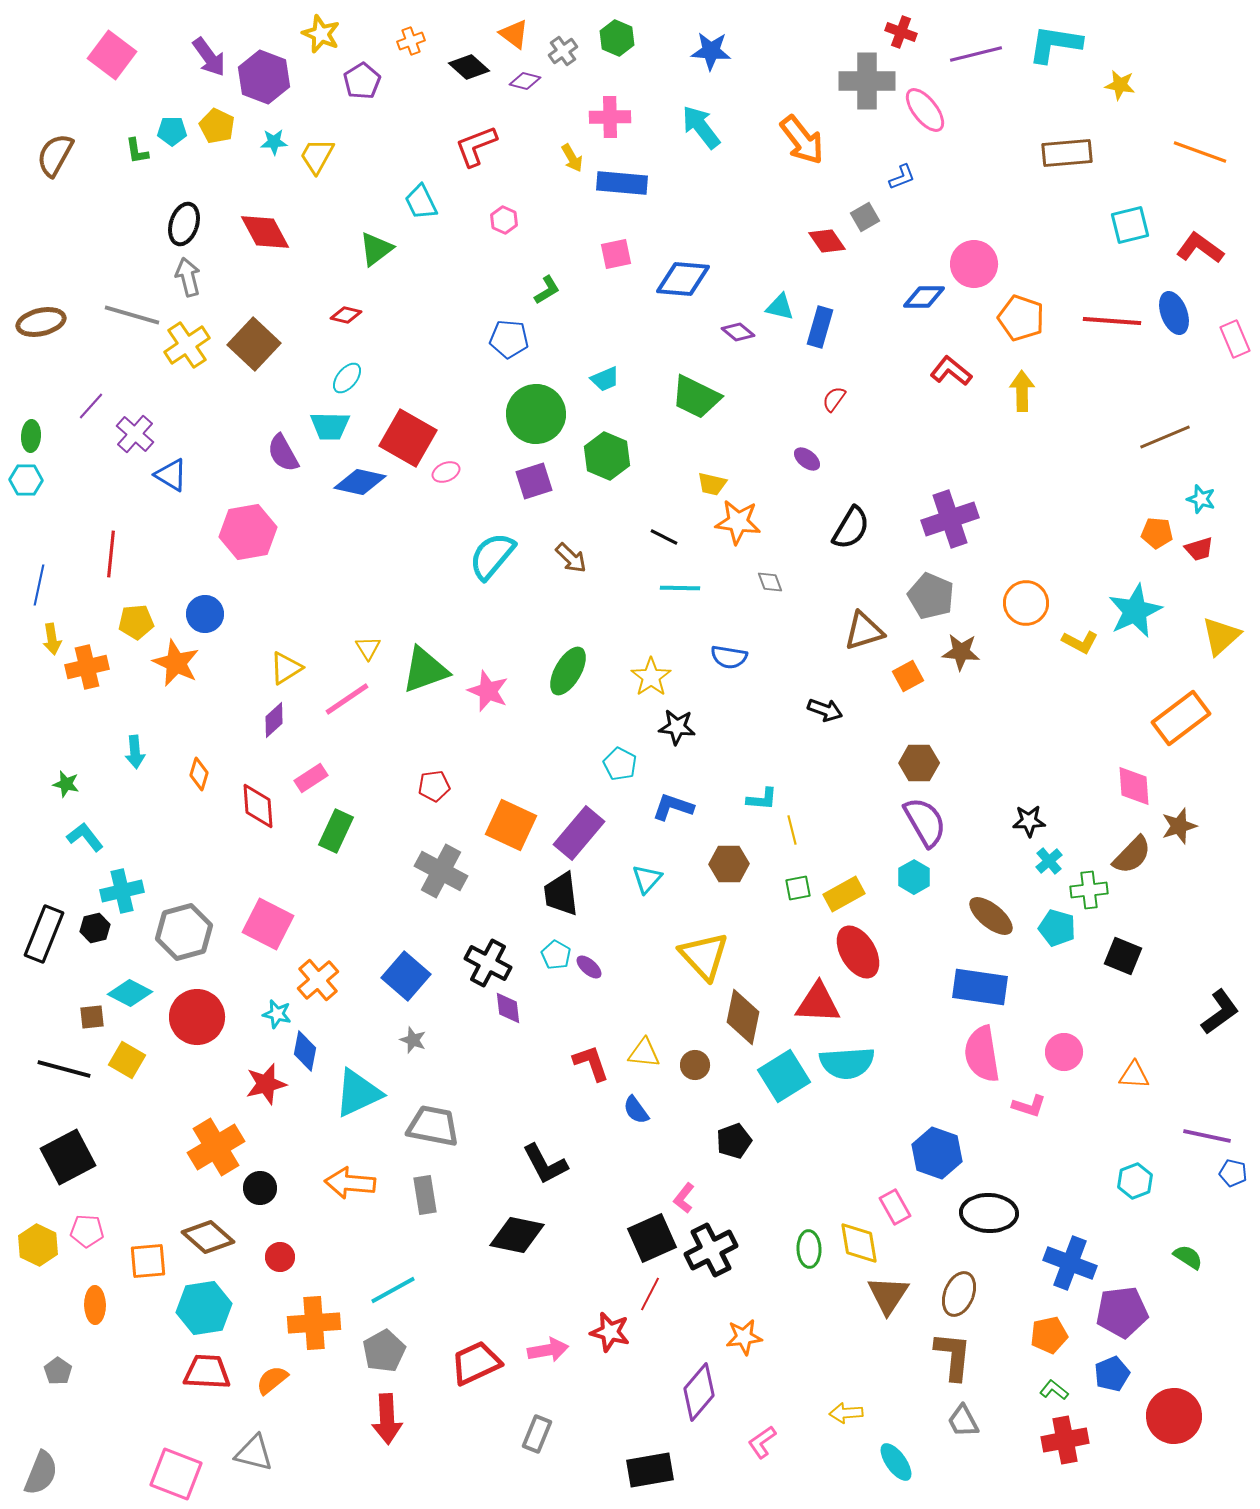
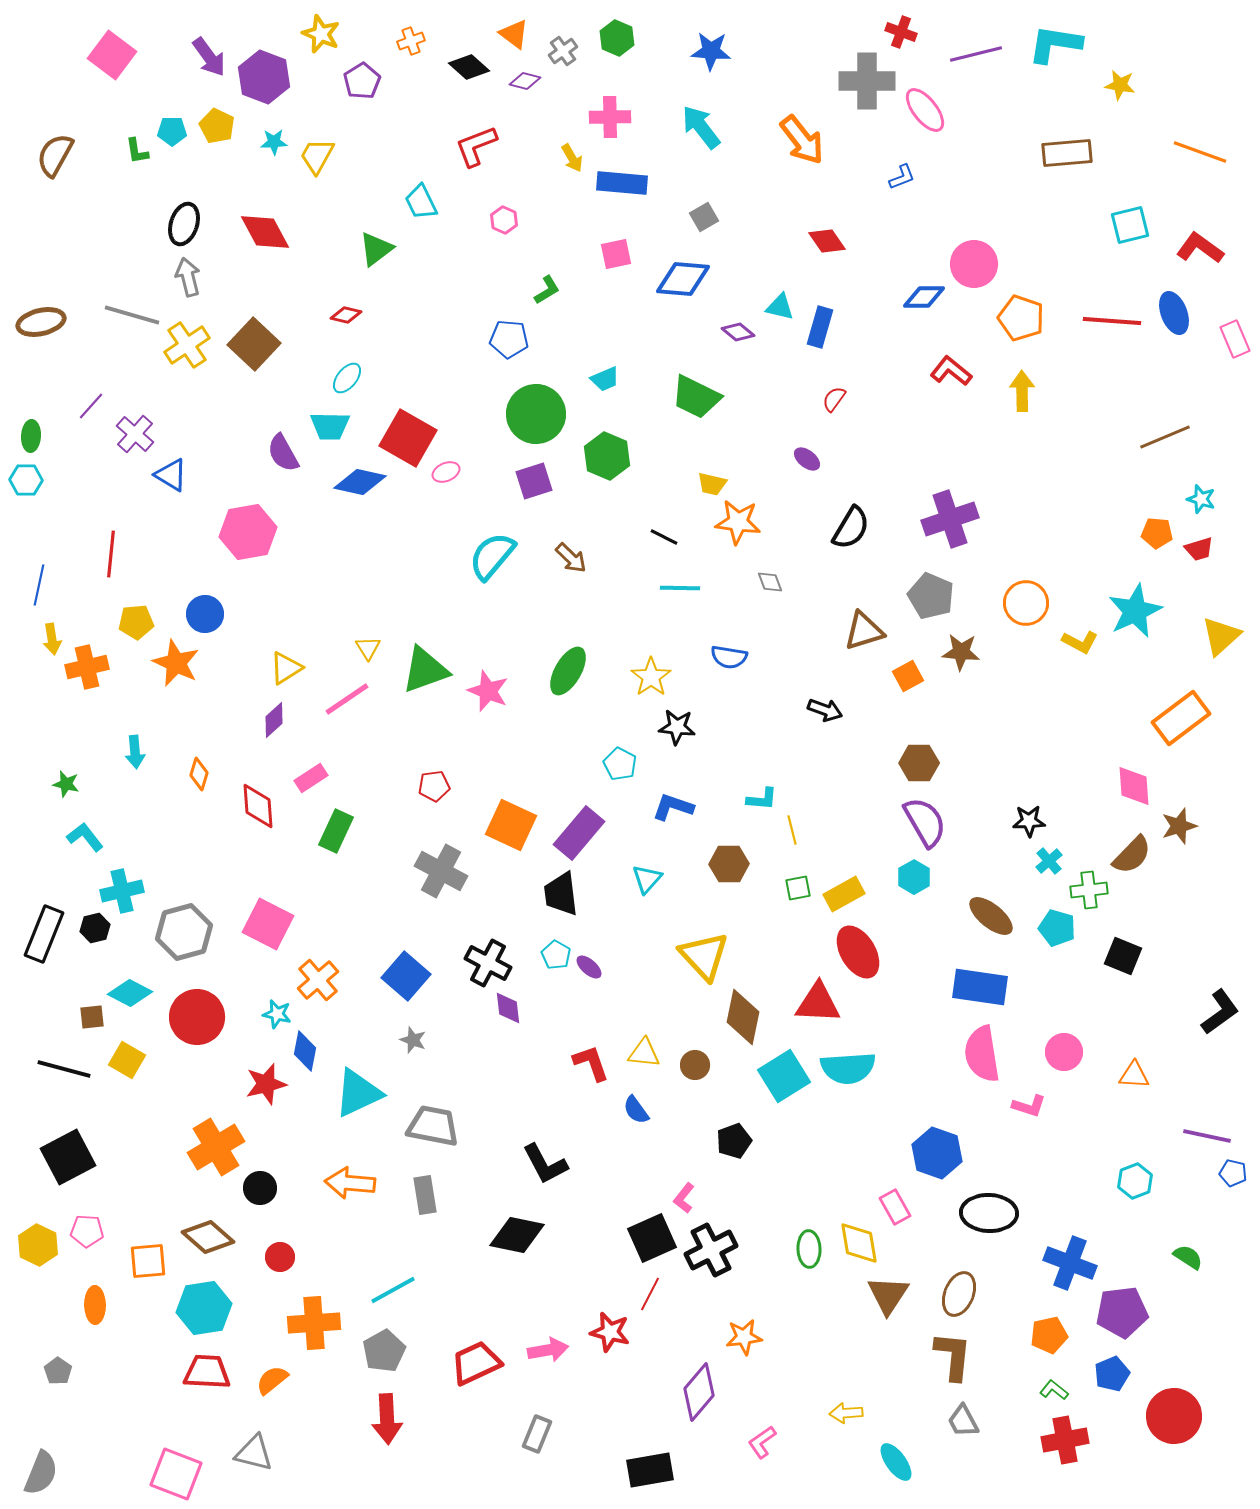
gray square at (865, 217): moved 161 px left
cyan semicircle at (847, 1063): moved 1 px right, 5 px down
